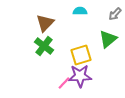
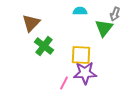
gray arrow: rotated 24 degrees counterclockwise
brown triangle: moved 14 px left
green triangle: moved 4 px left, 11 px up; rotated 12 degrees counterclockwise
yellow square: rotated 20 degrees clockwise
purple star: moved 5 px right, 3 px up
pink line: rotated 16 degrees counterclockwise
